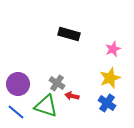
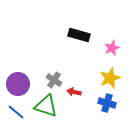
black rectangle: moved 10 px right, 1 px down
pink star: moved 1 px left, 1 px up
gray cross: moved 3 px left, 3 px up
red arrow: moved 2 px right, 4 px up
blue cross: rotated 18 degrees counterclockwise
